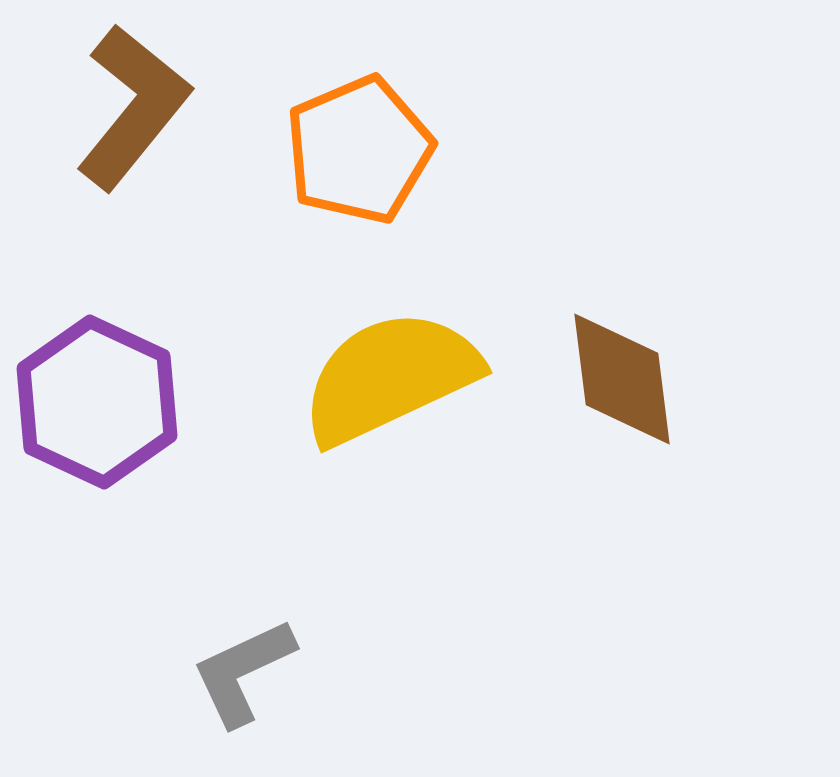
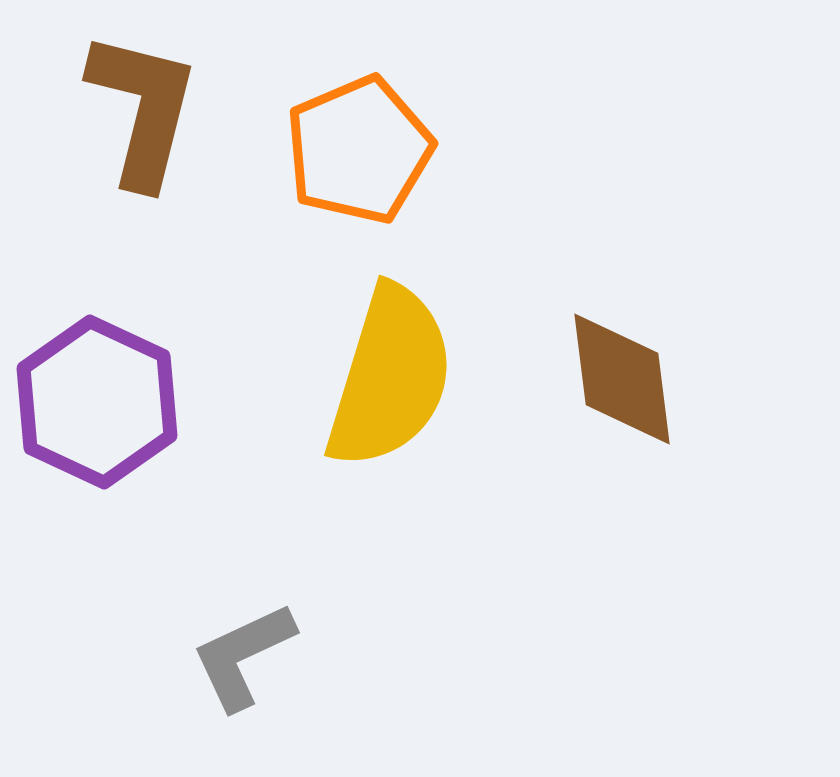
brown L-shape: moved 10 px right, 2 px down; rotated 25 degrees counterclockwise
yellow semicircle: rotated 132 degrees clockwise
gray L-shape: moved 16 px up
